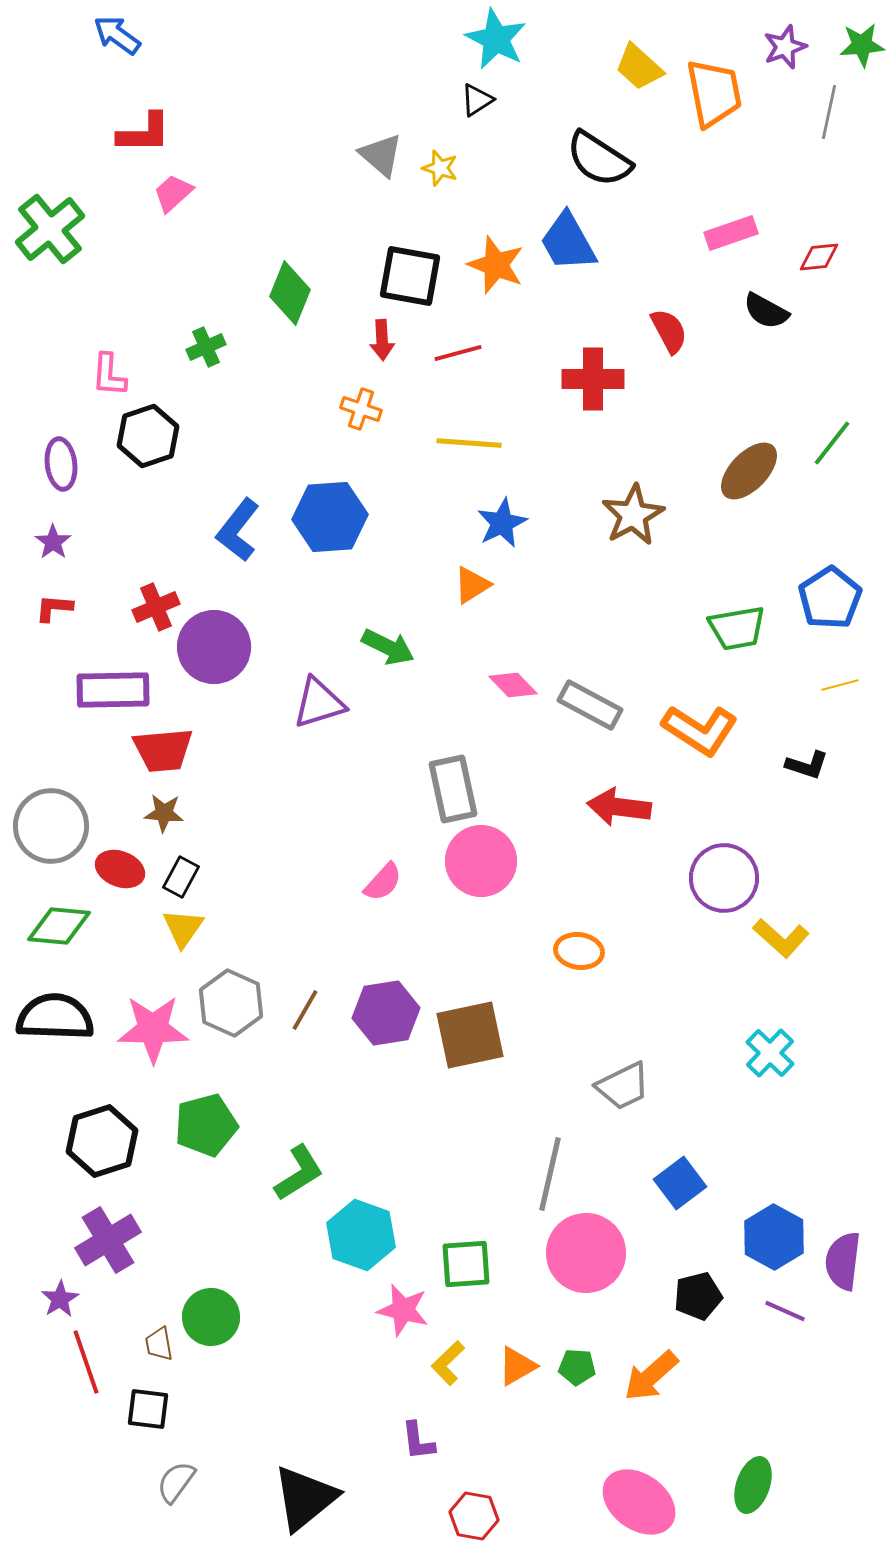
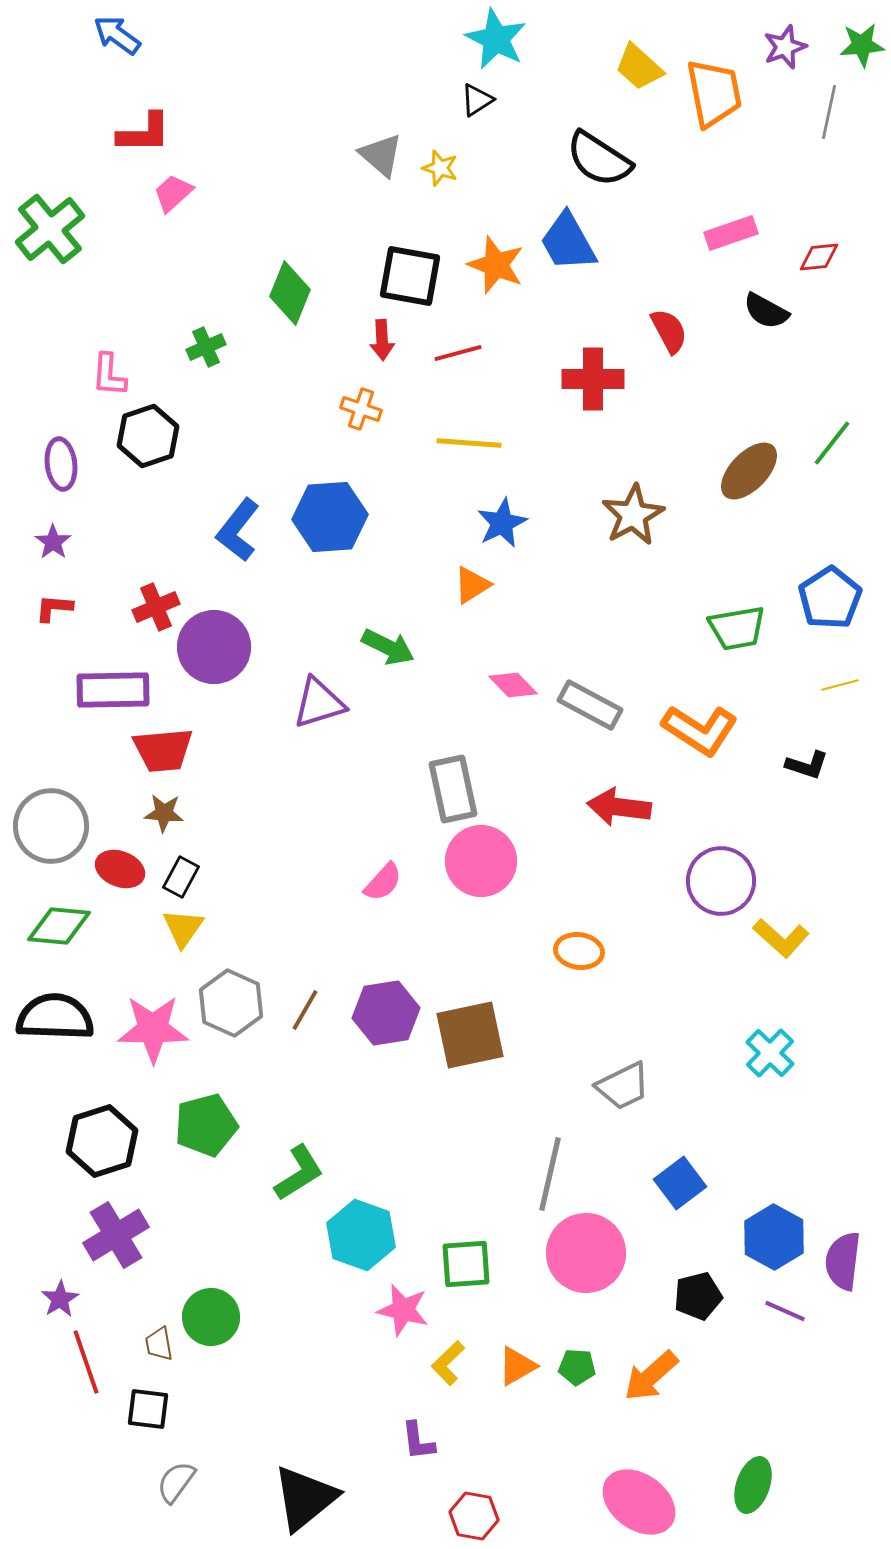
purple circle at (724, 878): moved 3 px left, 3 px down
purple cross at (108, 1240): moved 8 px right, 5 px up
